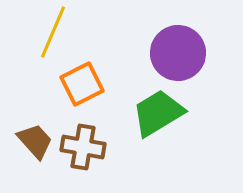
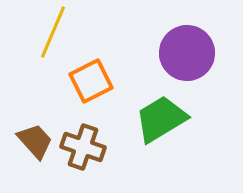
purple circle: moved 9 px right
orange square: moved 9 px right, 3 px up
green trapezoid: moved 3 px right, 6 px down
brown cross: rotated 9 degrees clockwise
